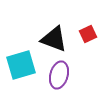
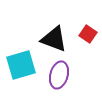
red square: rotated 30 degrees counterclockwise
